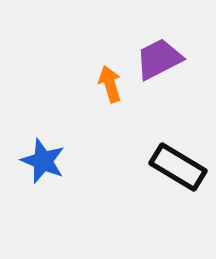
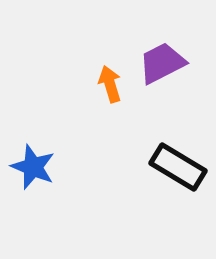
purple trapezoid: moved 3 px right, 4 px down
blue star: moved 10 px left, 6 px down
